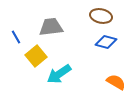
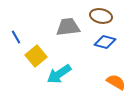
gray trapezoid: moved 17 px right
blue diamond: moved 1 px left
